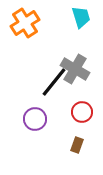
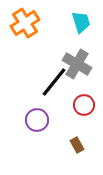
cyan trapezoid: moved 5 px down
gray cross: moved 2 px right, 5 px up
red circle: moved 2 px right, 7 px up
purple circle: moved 2 px right, 1 px down
brown rectangle: rotated 49 degrees counterclockwise
